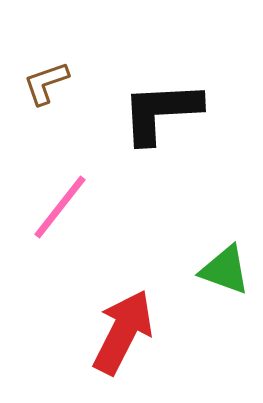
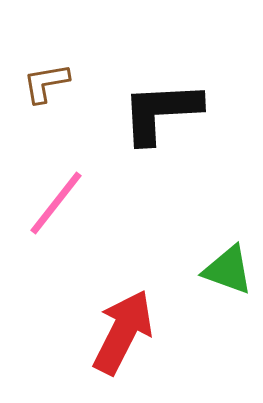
brown L-shape: rotated 9 degrees clockwise
pink line: moved 4 px left, 4 px up
green triangle: moved 3 px right
